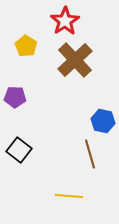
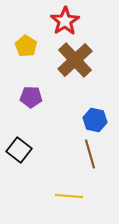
purple pentagon: moved 16 px right
blue hexagon: moved 8 px left, 1 px up
